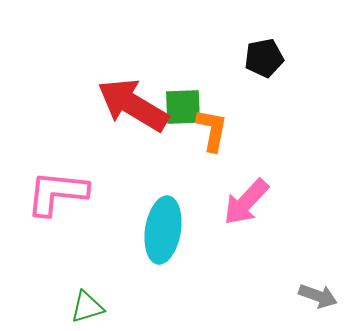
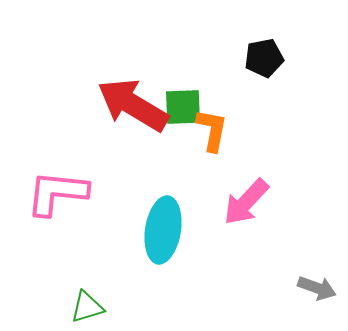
gray arrow: moved 1 px left, 8 px up
